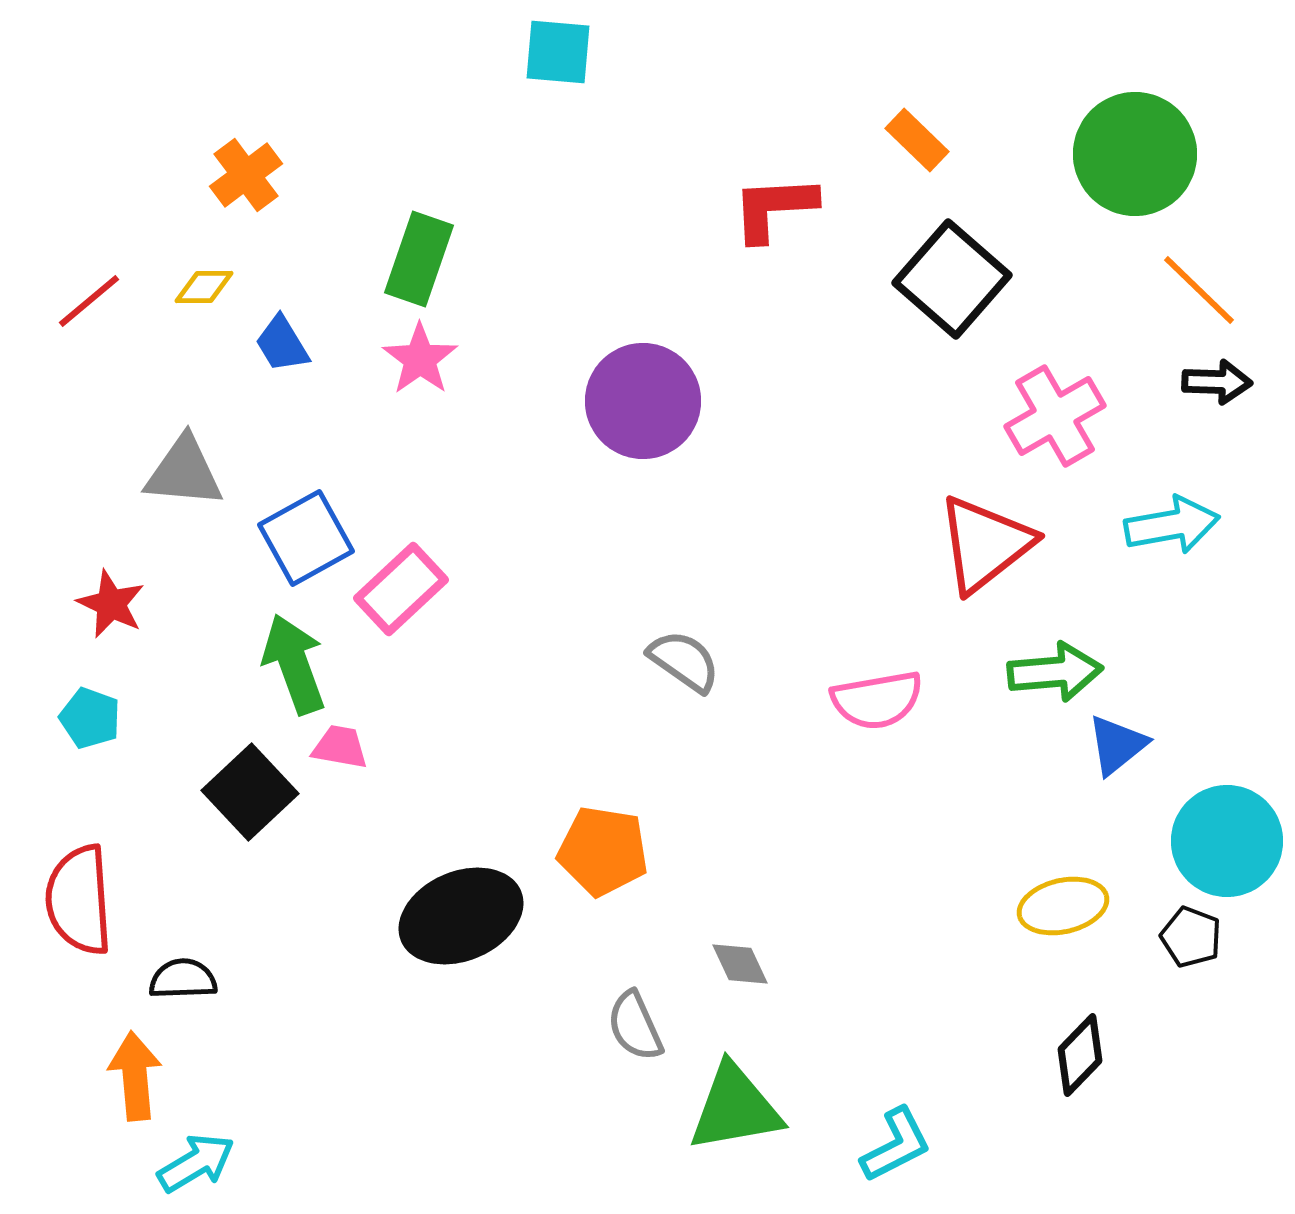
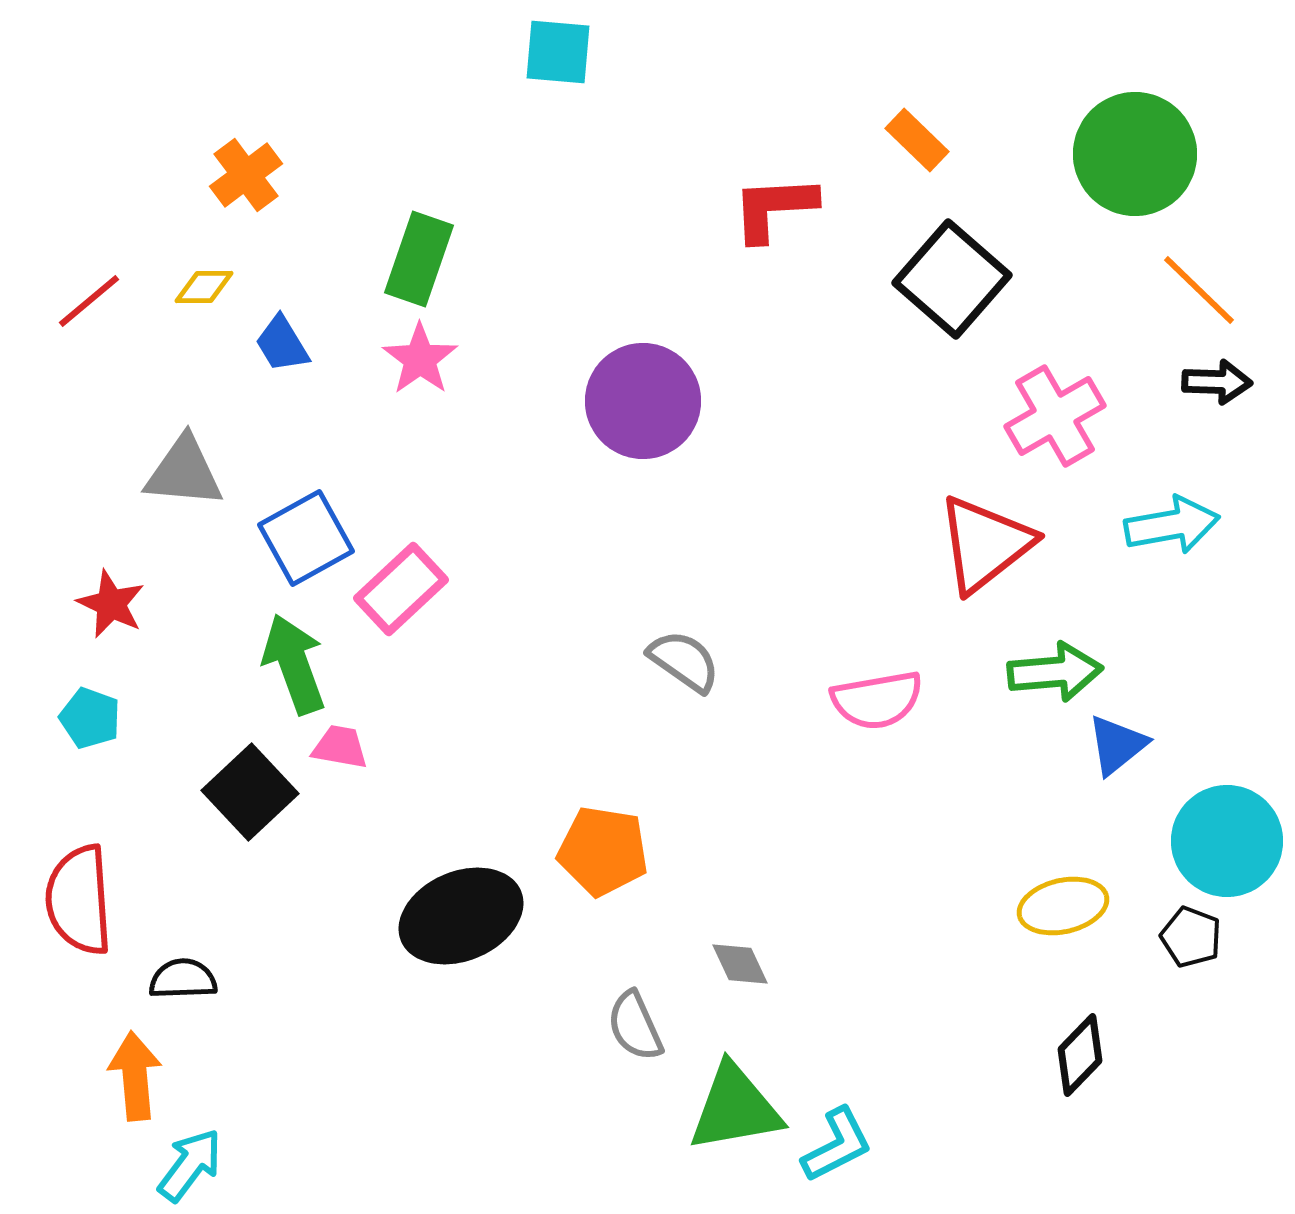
cyan L-shape at (896, 1145): moved 59 px left
cyan arrow at (196, 1163): moved 6 px left, 2 px down; rotated 22 degrees counterclockwise
